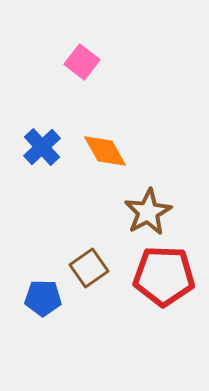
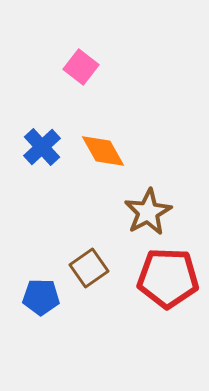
pink square: moved 1 px left, 5 px down
orange diamond: moved 2 px left
red pentagon: moved 4 px right, 2 px down
blue pentagon: moved 2 px left, 1 px up
